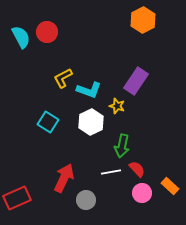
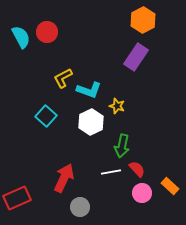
purple rectangle: moved 24 px up
cyan square: moved 2 px left, 6 px up; rotated 10 degrees clockwise
gray circle: moved 6 px left, 7 px down
